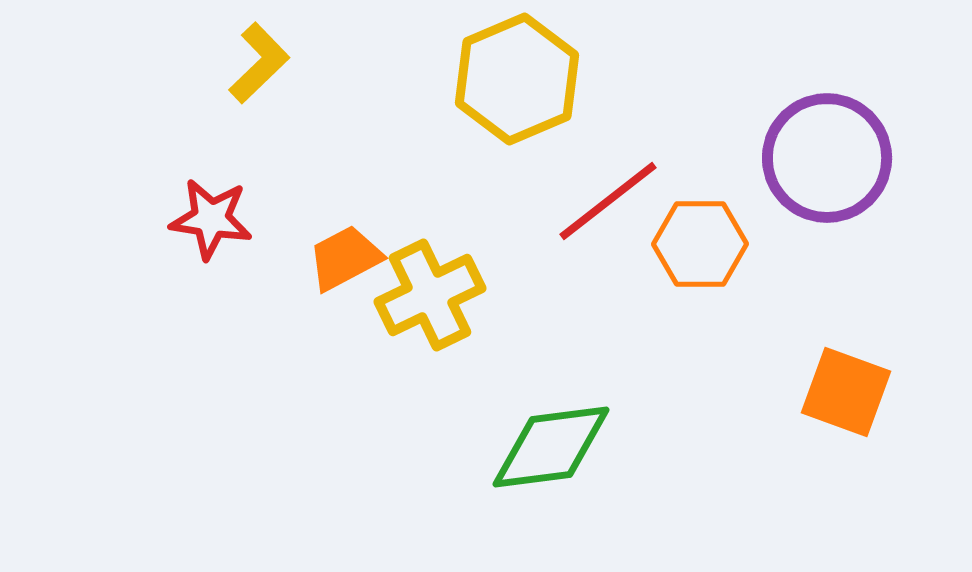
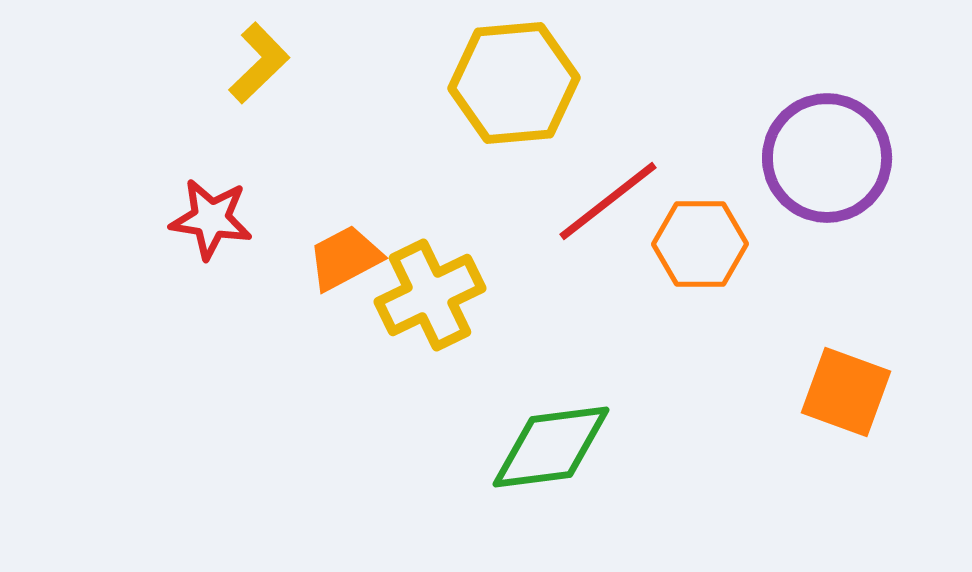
yellow hexagon: moved 3 px left, 4 px down; rotated 18 degrees clockwise
